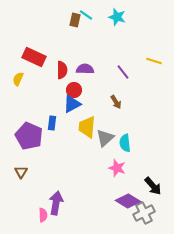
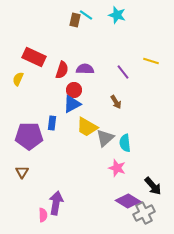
cyan star: moved 2 px up
yellow line: moved 3 px left
red semicircle: rotated 18 degrees clockwise
yellow trapezoid: rotated 65 degrees counterclockwise
purple pentagon: rotated 24 degrees counterclockwise
brown triangle: moved 1 px right
